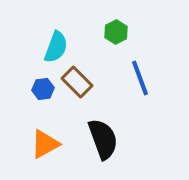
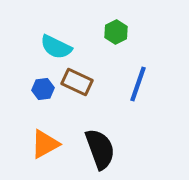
cyan semicircle: rotated 96 degrees clockwise
blue line: moved 2 px left, 6 px down; rotated 39 degrees clockwise
brown rectangle: rotated 20 degrees counterclockwise
black semicircle: moved 3 px left, 10 px down
